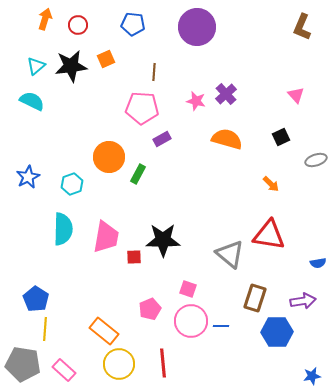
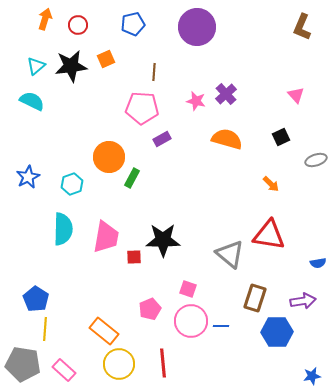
blue pentagon at (133, 24): rotated 20 degrees counterclockwise
green rectangle at (138, 174): moved 6 px left, 4 px down
